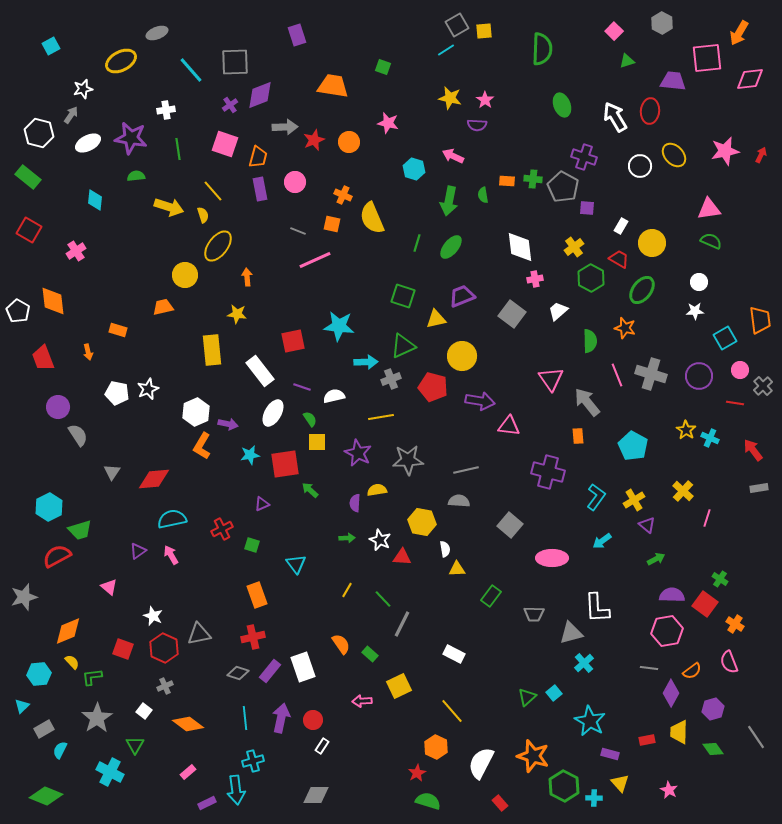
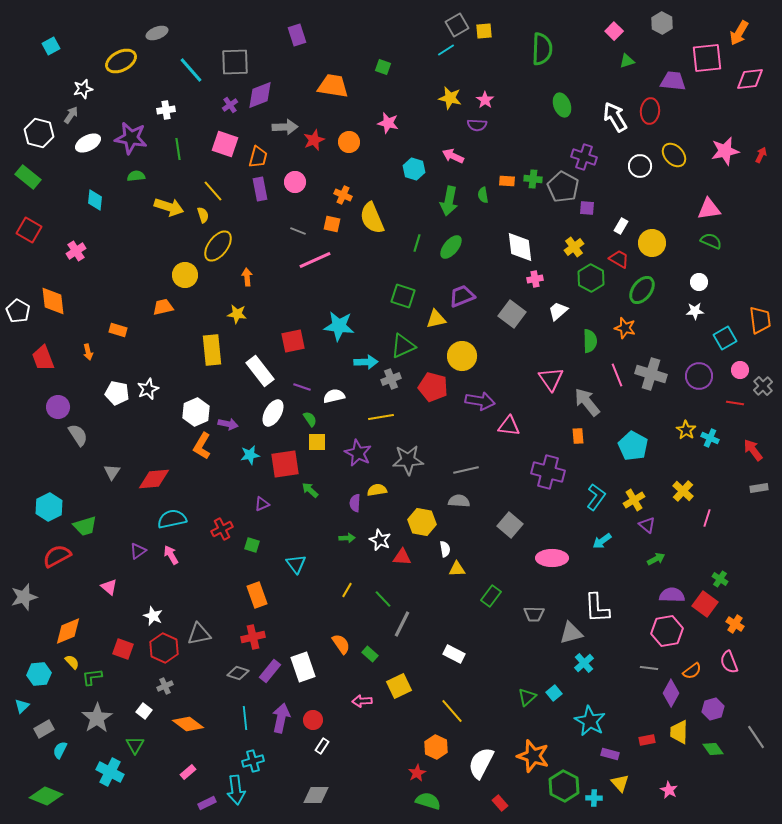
green trapezoid at (80, 530): moved 5 px right, 4 px up
